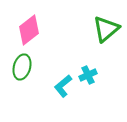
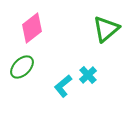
pink diamond: moved 3 px right, 2 px up
green ellipse: rotated 30 degrees clockwise
cyan cross: rotated 18 degrees counterclockwise
